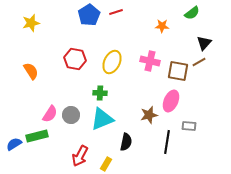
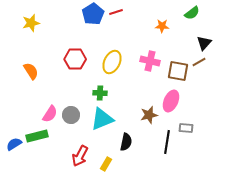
blue pentagon: moved 4 px right, 1 px up
red hexagon: rotated 10 degrees counterclockwise
gray rectangle: moved 3 px left, 2 px down
